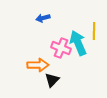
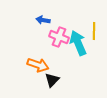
blue arrow: moved 2 px down; rotated 24 degrees clockwise
pink cross: moved 2 px left, 11 px up
orange arrow: rotated 20 degrees clockwise
